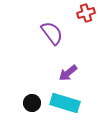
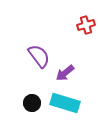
red cross: moved 12 px down
purple semicircle: moved 13 px left, 23 px down
purple arrow: moved 3 px left
